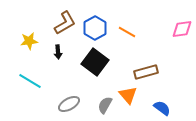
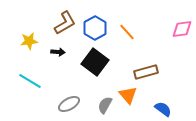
orange line: rotated 18 degrees clockwise
black arrow: rotated 80 degrees counterclockwise
blue semicircle: moved 1 px right, 1 px down
